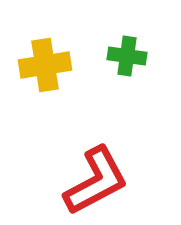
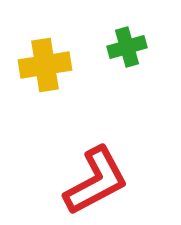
green cross: moved 9 px up; rotated 24 degrees counterclockwise
